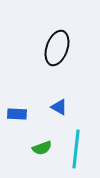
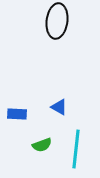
black ellipse: moved 27 px up; rotated 12 degrees counterclockwise
green semicircle: moved 3 px up
